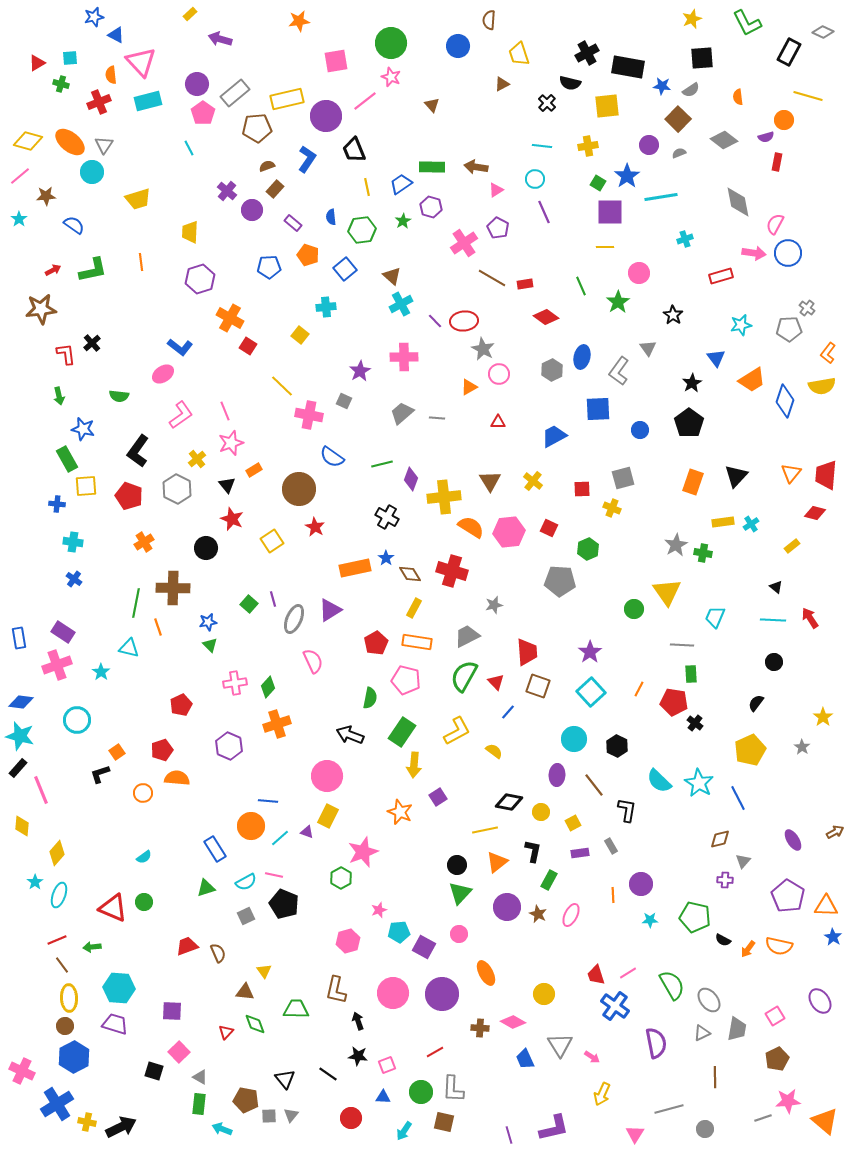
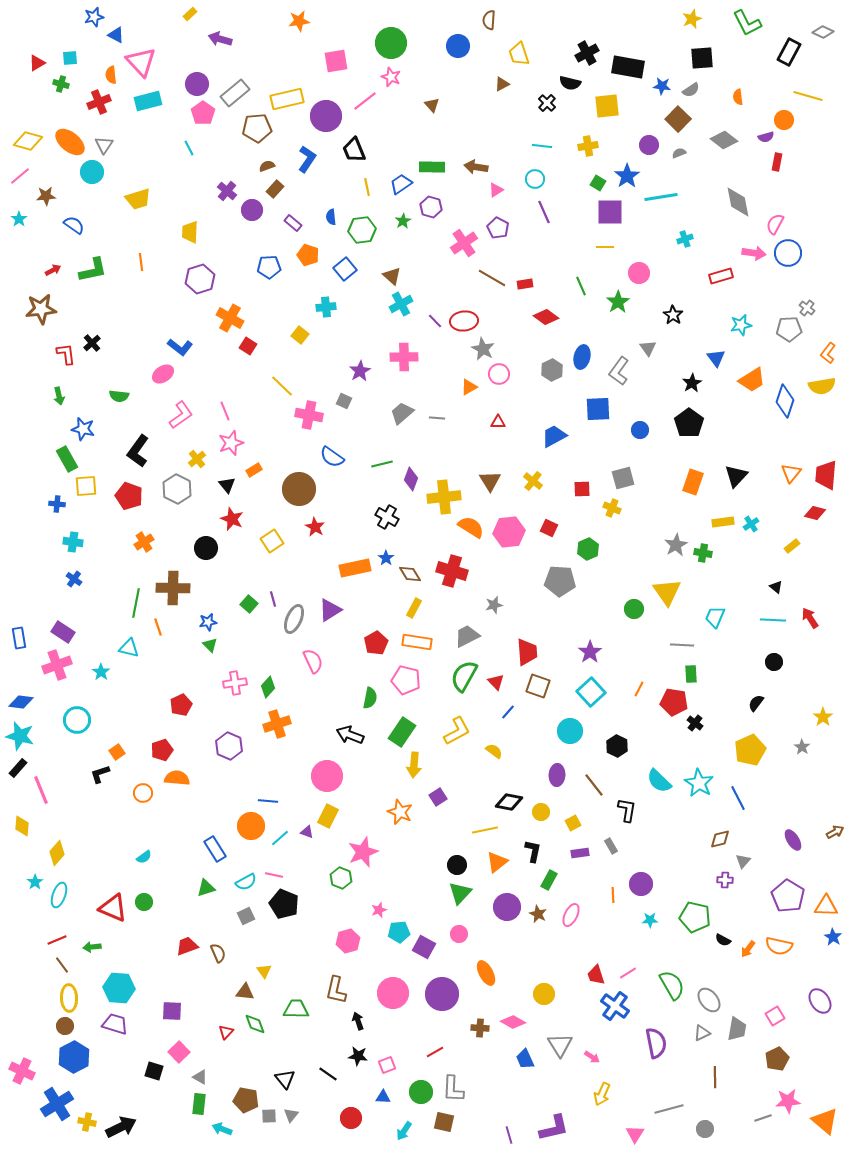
cyan circle at (574, 739): moved 4 px left, 8 px up
green hexagon at (341, 878): rotated 10 degrees counterclockwise
